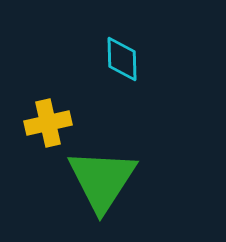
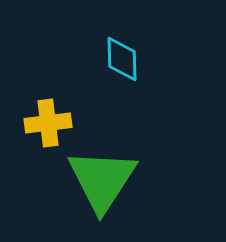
yellow cross: rotated 6 degrees clockwise
